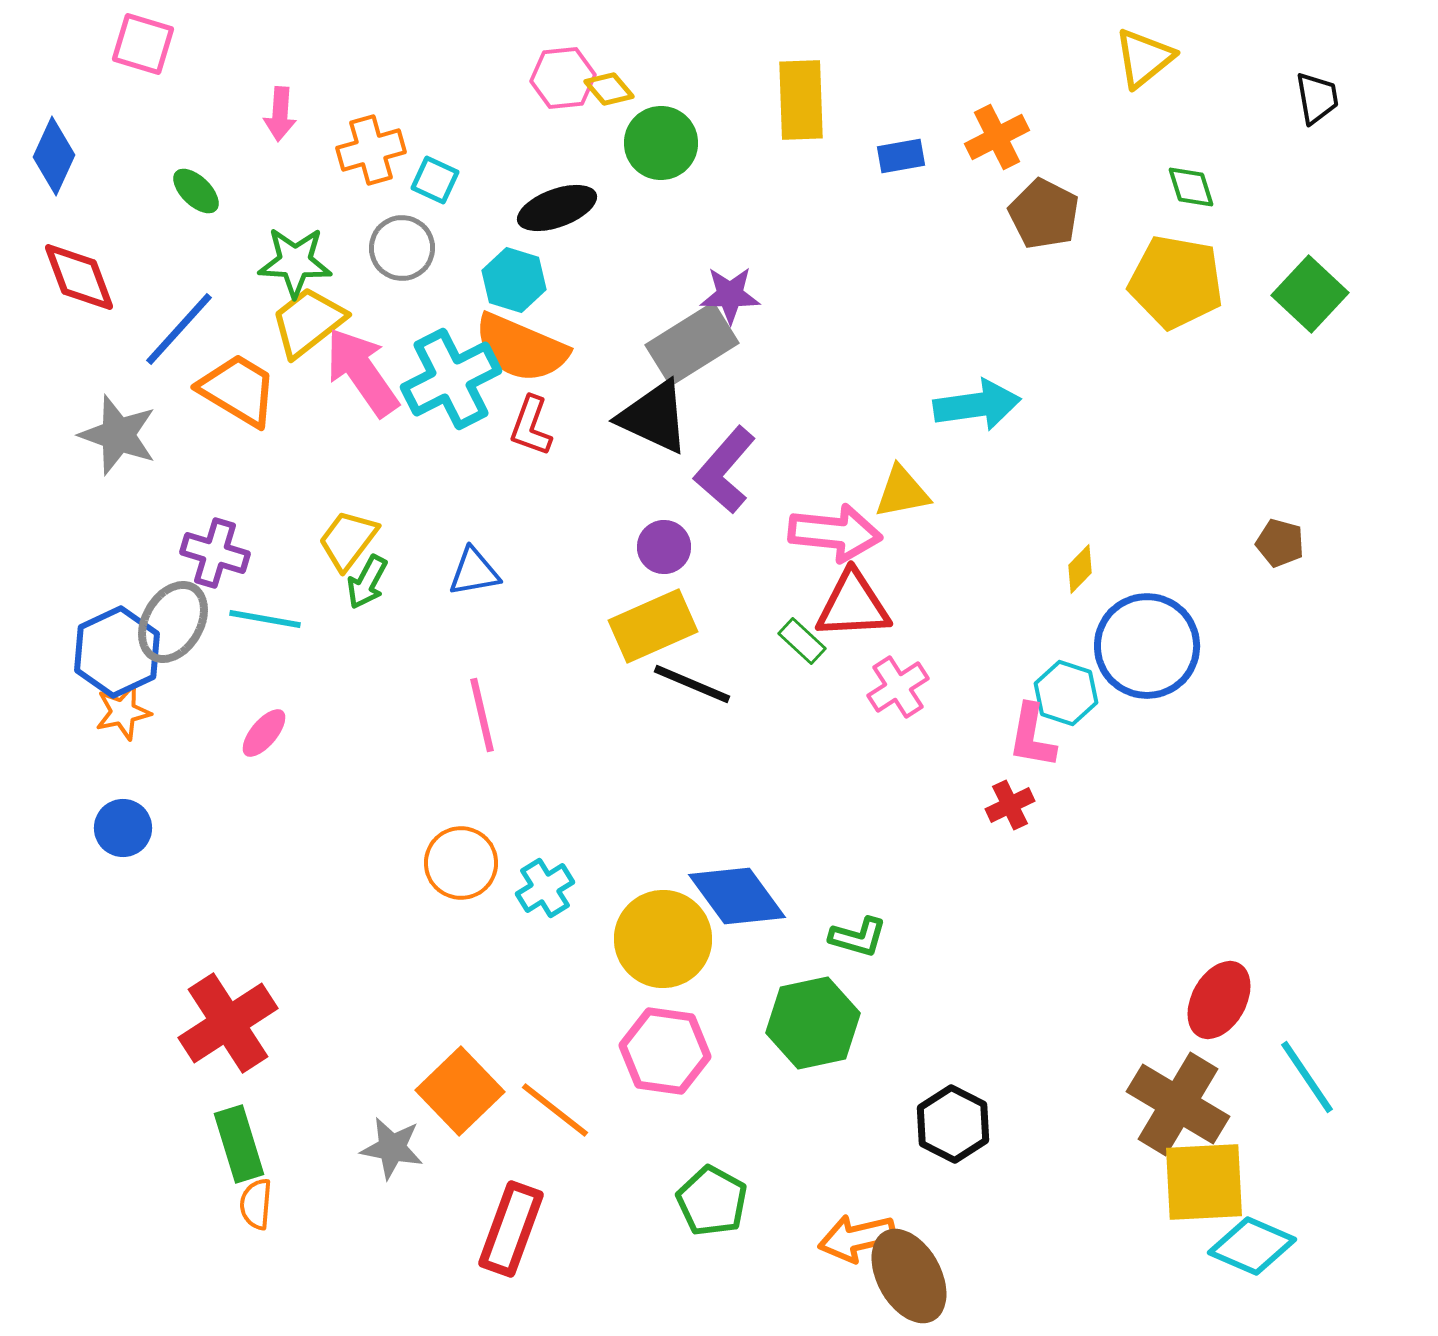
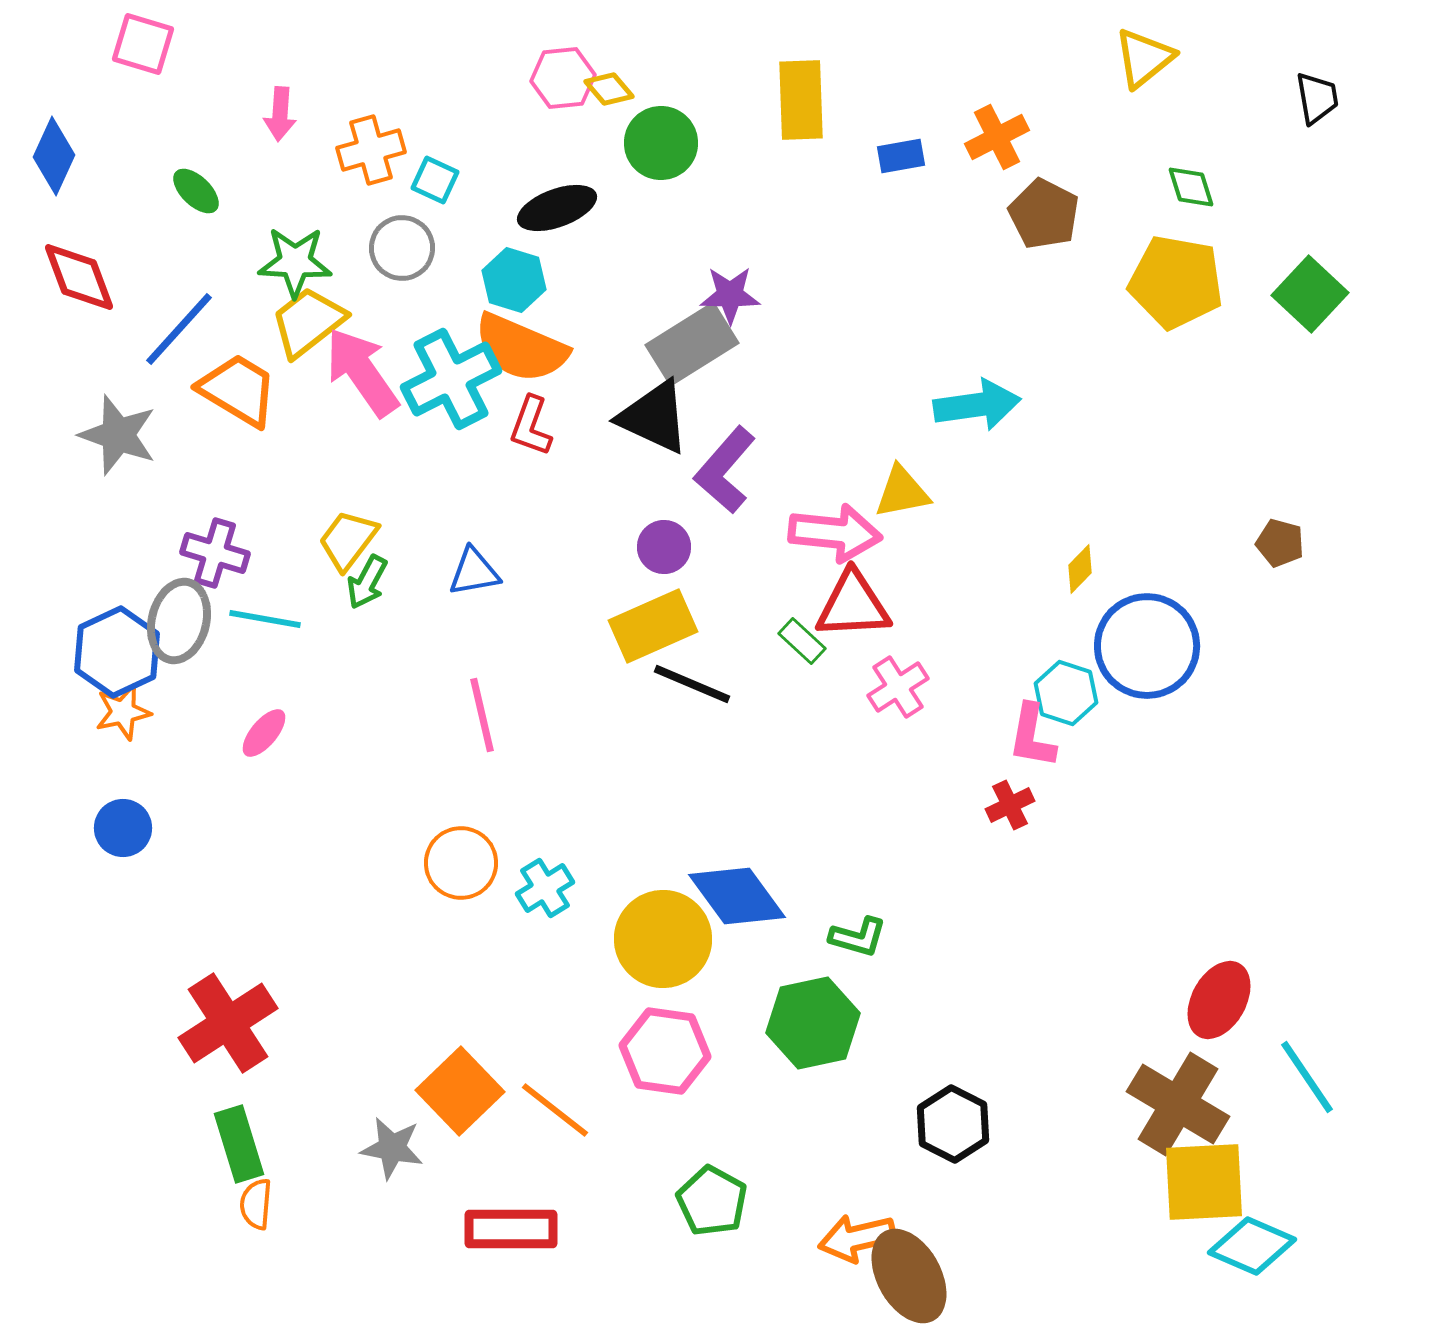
gray ellipse at (173, 622): moved 6 px right, 1 px up; rotated 16 degrees counterclockwise
red rectangle at (511, 1229): rotated 70 degrees clockwise
